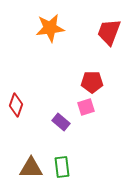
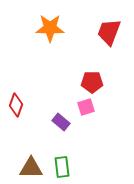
orange star: rotated 8 degrees clockwise
